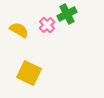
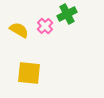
pink cross: moved 2 px left, 1 px down
yellow square: rotated 20 degrees counterclockwise
